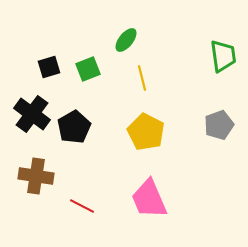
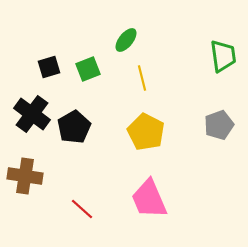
brown cross: moved 11 px left
red line: moved 3 px down; rotated 15 degrees clockwise
